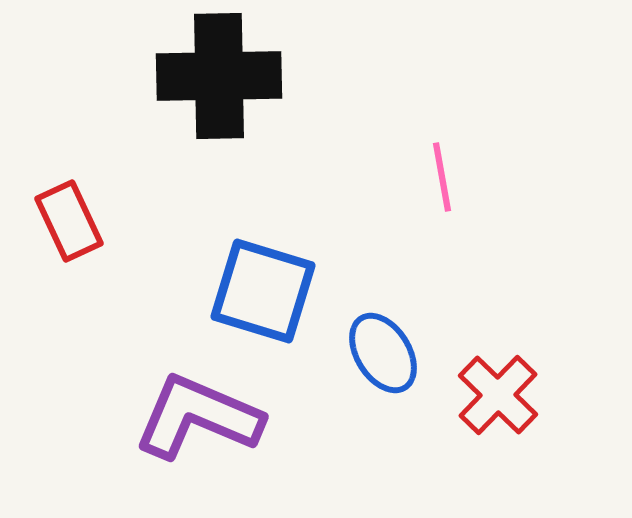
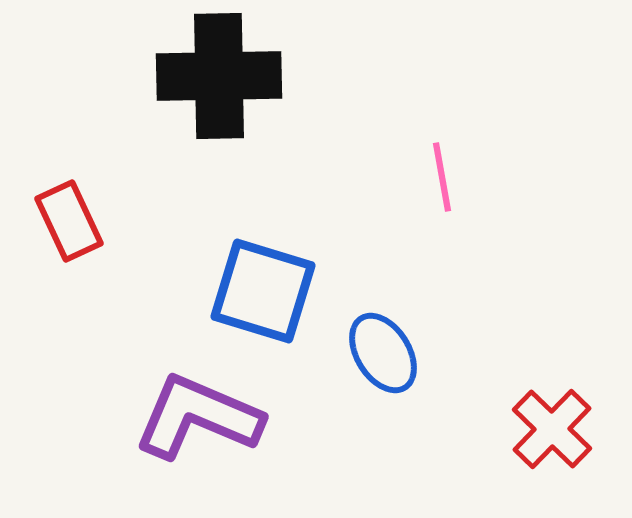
red cross: moved 54 px right, 34 px down
